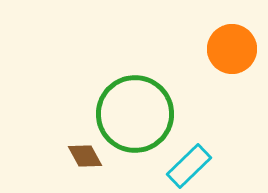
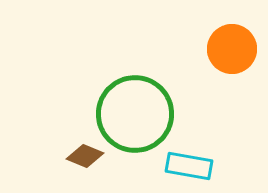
brown diamond: rotated 39 degrees counterclockwise
cyan rectangle: rotated 54 degrees clockwise
